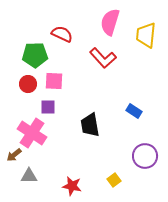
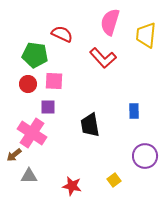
green pentagon: rotated 10 degrees clockwise
blue rectangle: rotated 56 degrees clockwise
